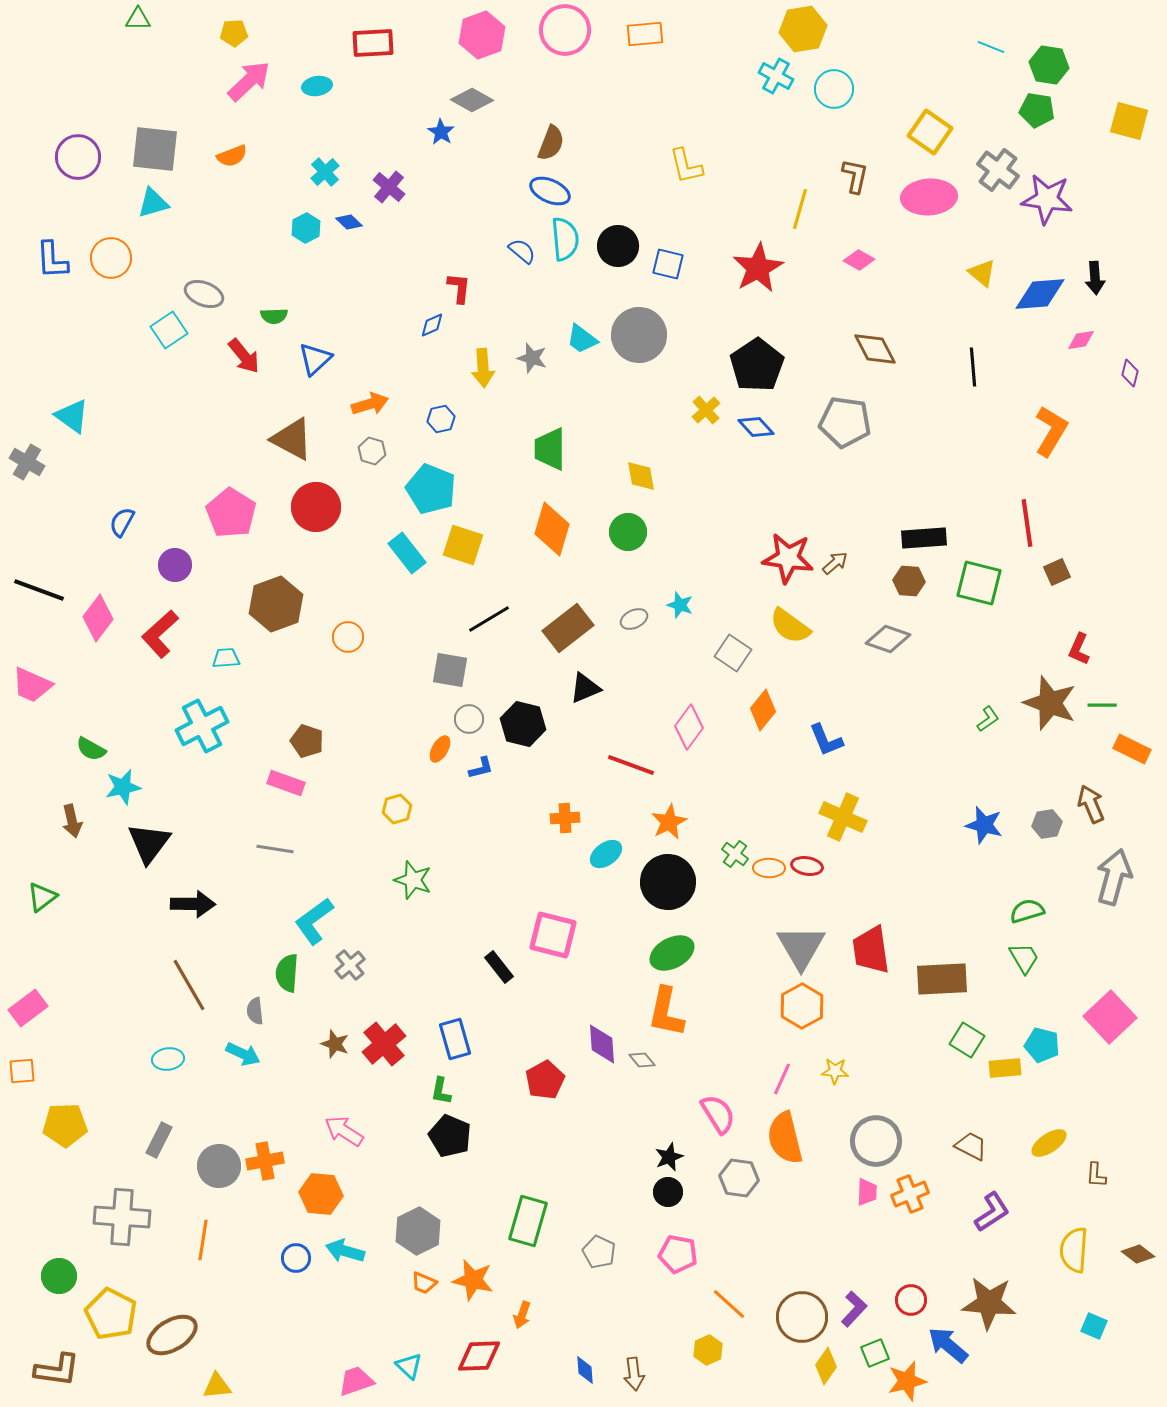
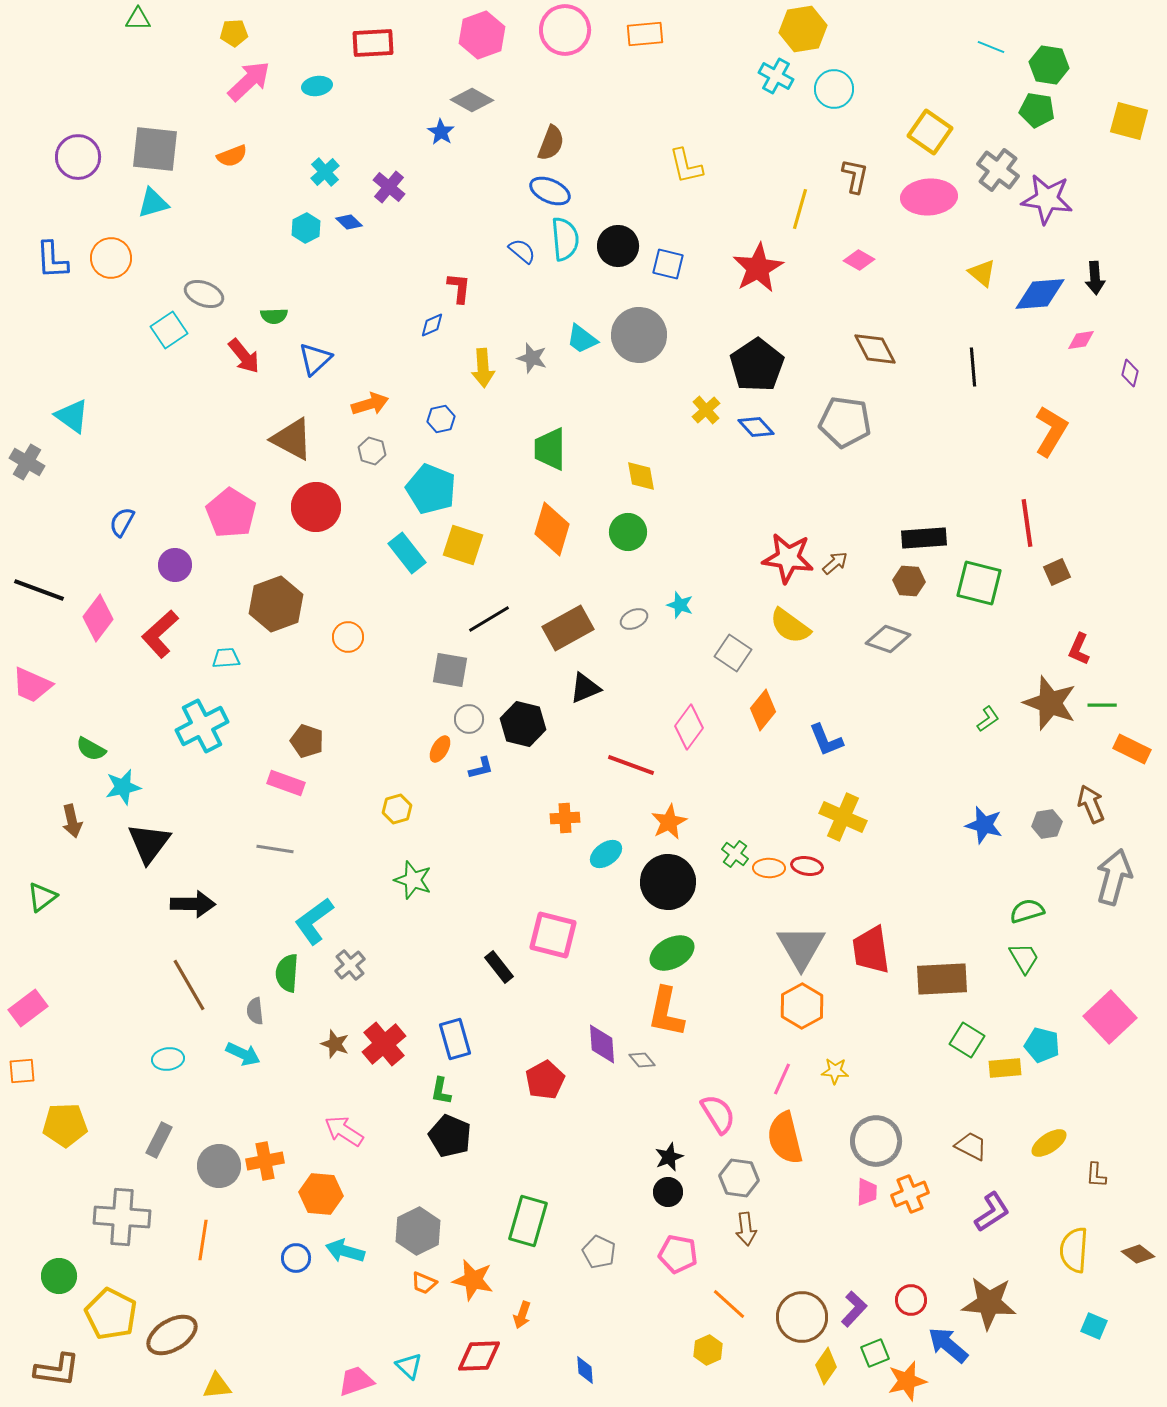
brown rectangle at (568, 628): rotated 9 degrees clockwise
brown arrow at (634, 1374): moved 112 px right, 145 px up
